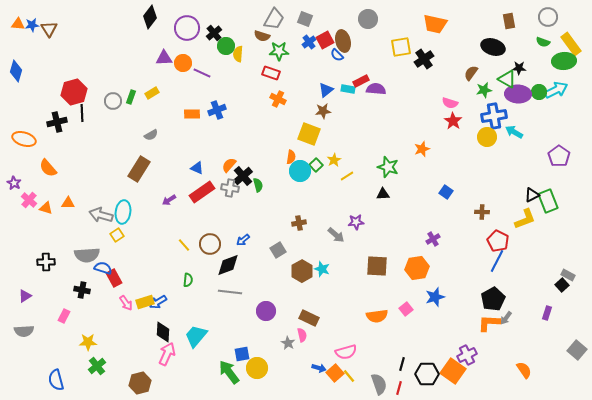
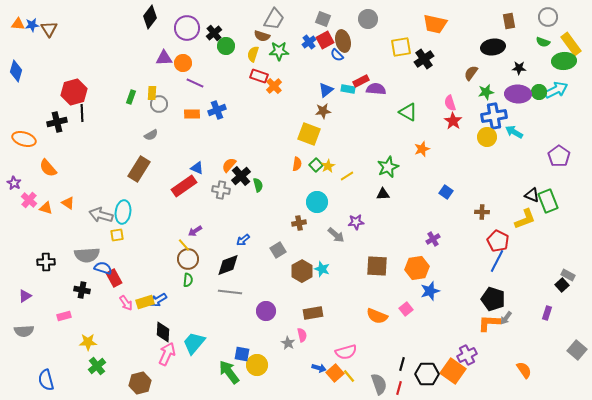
gray square at (305, 19): moved 18 px right
black ellipse at (493, 47): rotated 25 degrees counterclockwise
yellow semicircle at (238, 54): moved 15 px right; rotated 14 degrees clockwise
purple line at (202, 73): moved 7 px left, 10 px down
red rectangle at (271, 73): moved 12 px left, 3 px down
green triangle at (507, 79): moved 99 px left, 33 px down
green star at (484, 90): moved 2 px right, 2 px down
yellow rectangle at (152, 93): rotated 56 degrees counterclockwise
orange cross at (278, 99): moved 4 px left, 13 px up; rotated 21 degrees clockwise
gray circle at (113, 101): moved 46 px right, 3 px down
pink semicircle at (450, 103): rotated 56 degrees clockwise
orange semicircle at (291, 157): moved 6 px right, 7 px down
yellow star at (334, 160): moved 6 px left, 6 px down
green star at (388, 167): rotated 30 degrees clockwise
cyan circle at (300, 171): moved 17 px right, 31 px down
black cross at (243, 176): moved 2 px left
gray cross at (230, 188): moved 9 px left, 2 px down
red rectangle at (202, 192): moved 18 px left, 6 px up
black triangle at (532, 195): rotated 49 degrees clockwise
purple arrow at (169, 200): moved 26 px right, 31 px down
orange triangle at (68, 203): rotated 32 degrees clockwise
yellow square at (117, 235): rotated 24 degrees clockwise
brown circle at (210, 244): moved 22 px left, 15 px down
blue star at (435, 297): moved 5 px left, 6 px up
black pentagon at (493, 299): rotated 25 degrees counterclockwise
blue arrow at (158, 302): moved 2 px up
pink rectangle at (64, 316): rotated 48 degrees clockwise
orange semicircle at (377, 316): rotated 30 degrees clockwise
brown rectangle at (309, 318): moved 4 px right, 5 px up; rotated 36 degrees counterclockwise
cyan trapezoid at (196, 336): moved 2 px left, 7 px down
blue square at (242, 354): rotated 21 degrees clockwise
yellow circle at (257, 368): moved 3 px up
blue semicircle at (56, 380): moved 10 px left
